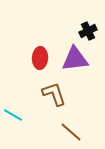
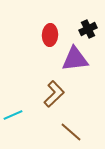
black cross: moved 2 px up
red ellipse: moved 10 px right, 23 px up
brown L-shape: rotated 64 degrees clockwise
cyan line: rotated 54 degrees counterclockwise
